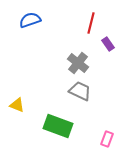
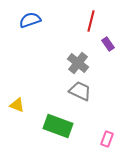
red line: moved 2 px up
